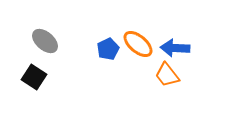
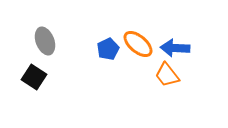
gray ellipse: rotated 28 degrees clockwise
